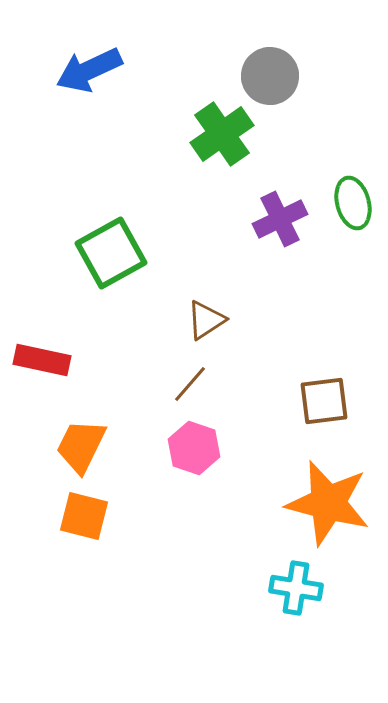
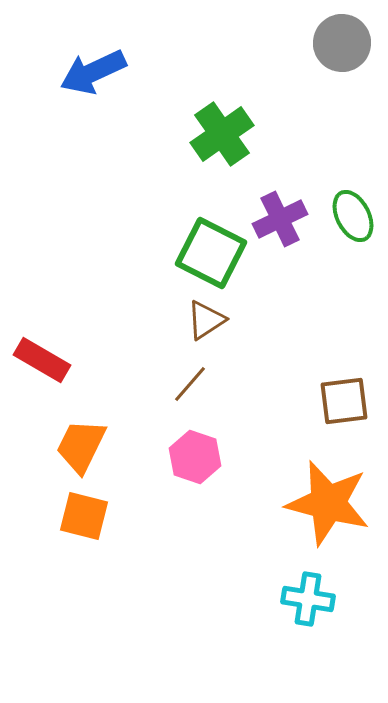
blue arrow: moved 4 px right, 2 px down
gray circle: moved 72 px right, 33 px up
green ellipse: moved 13 px down; rotated 12 degrees counterclockwise
green square: moved 100 px right; rotated 34 degrees counterclockwise
red rectangle: rotated 18 degrees clockwise
brown square: moved 20 px right
pink hexagon: moved 1 px right, 9 px down
cyan cross: moved 12 px right, 11 px down
